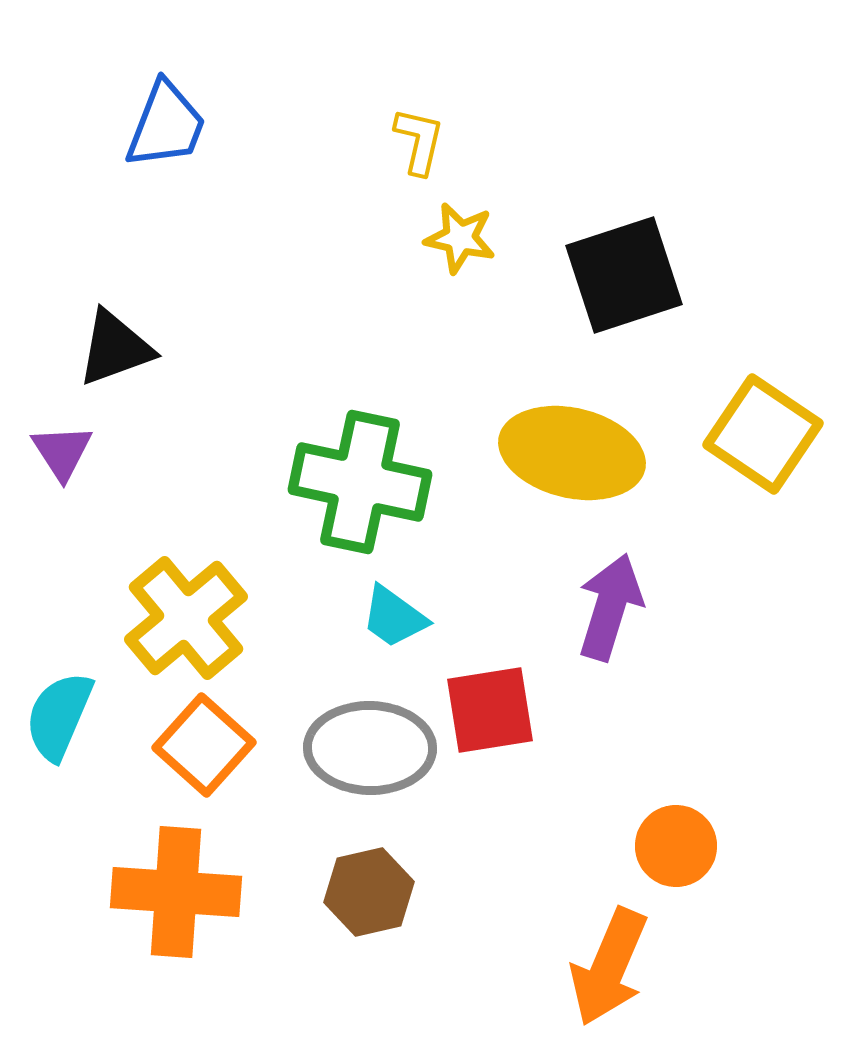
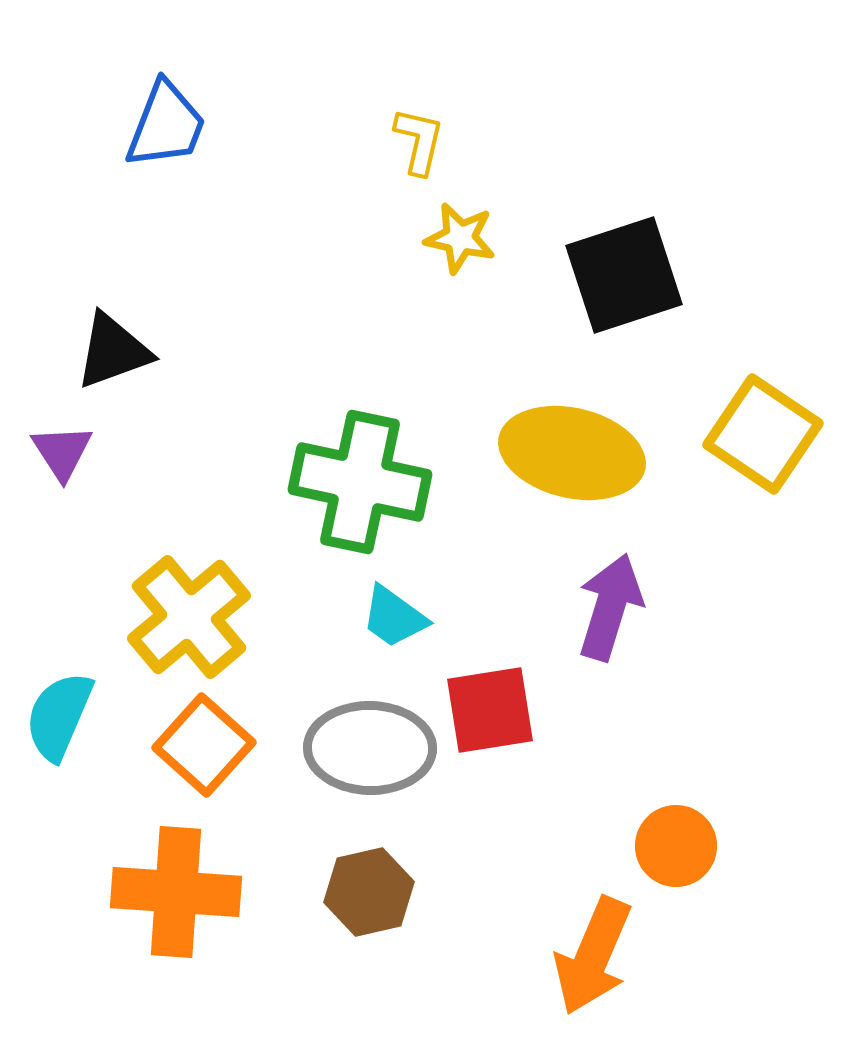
black triangle: moved 2 px left, 3 px down
yellow cross: moved 3 px right, 1 px up
orange arrow: moved 16 px left, 11 px up
